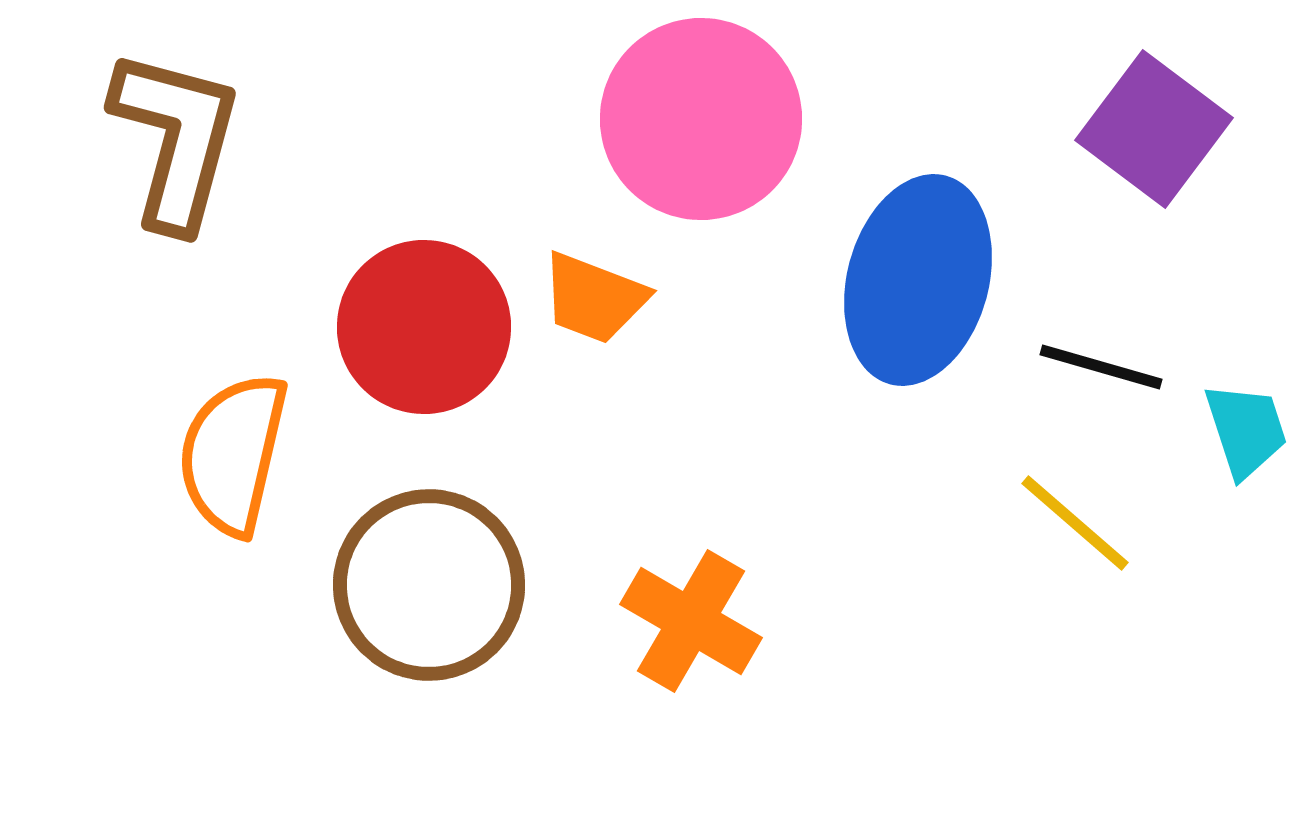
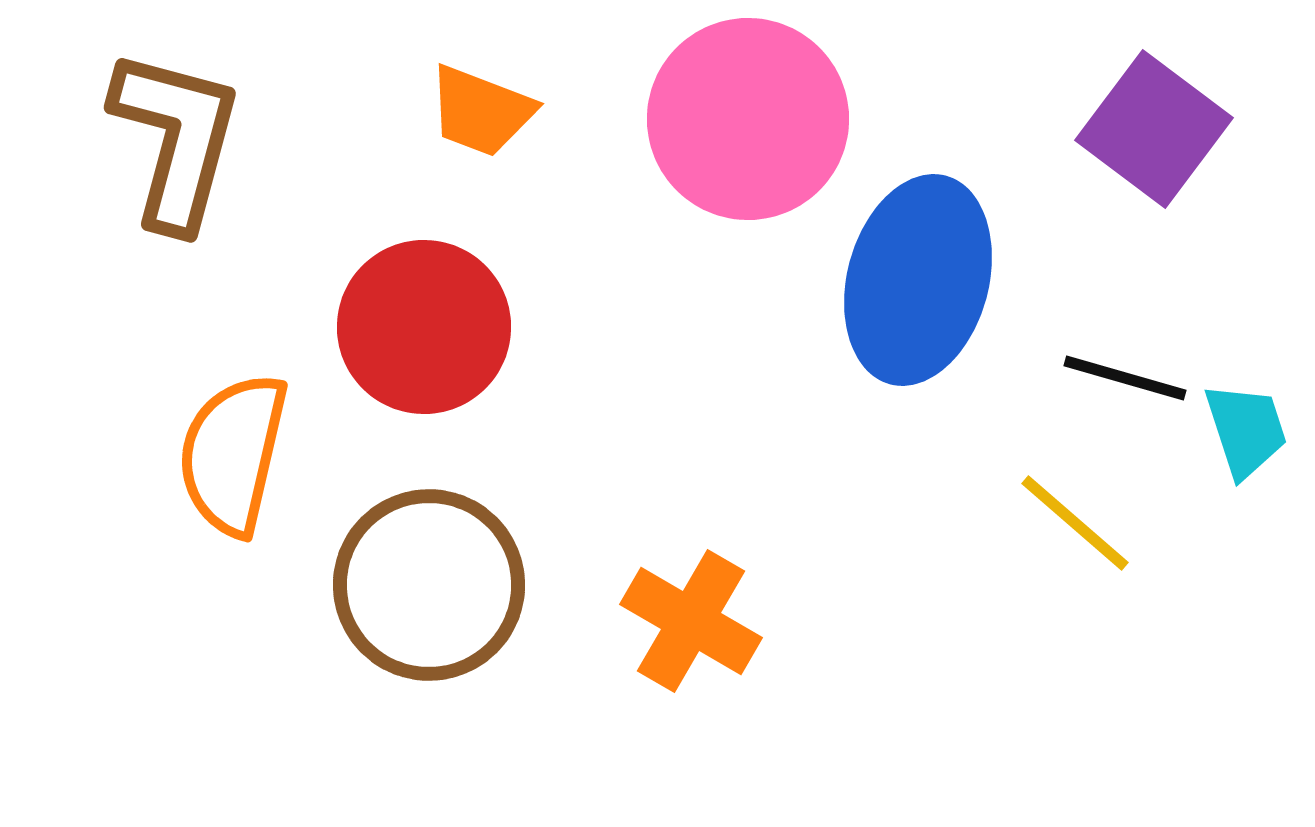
pink circle: moved 47 px right
orange trapezoid: moved 113 px left, 187 px up
black line: moved 24 px right, 11 px down
